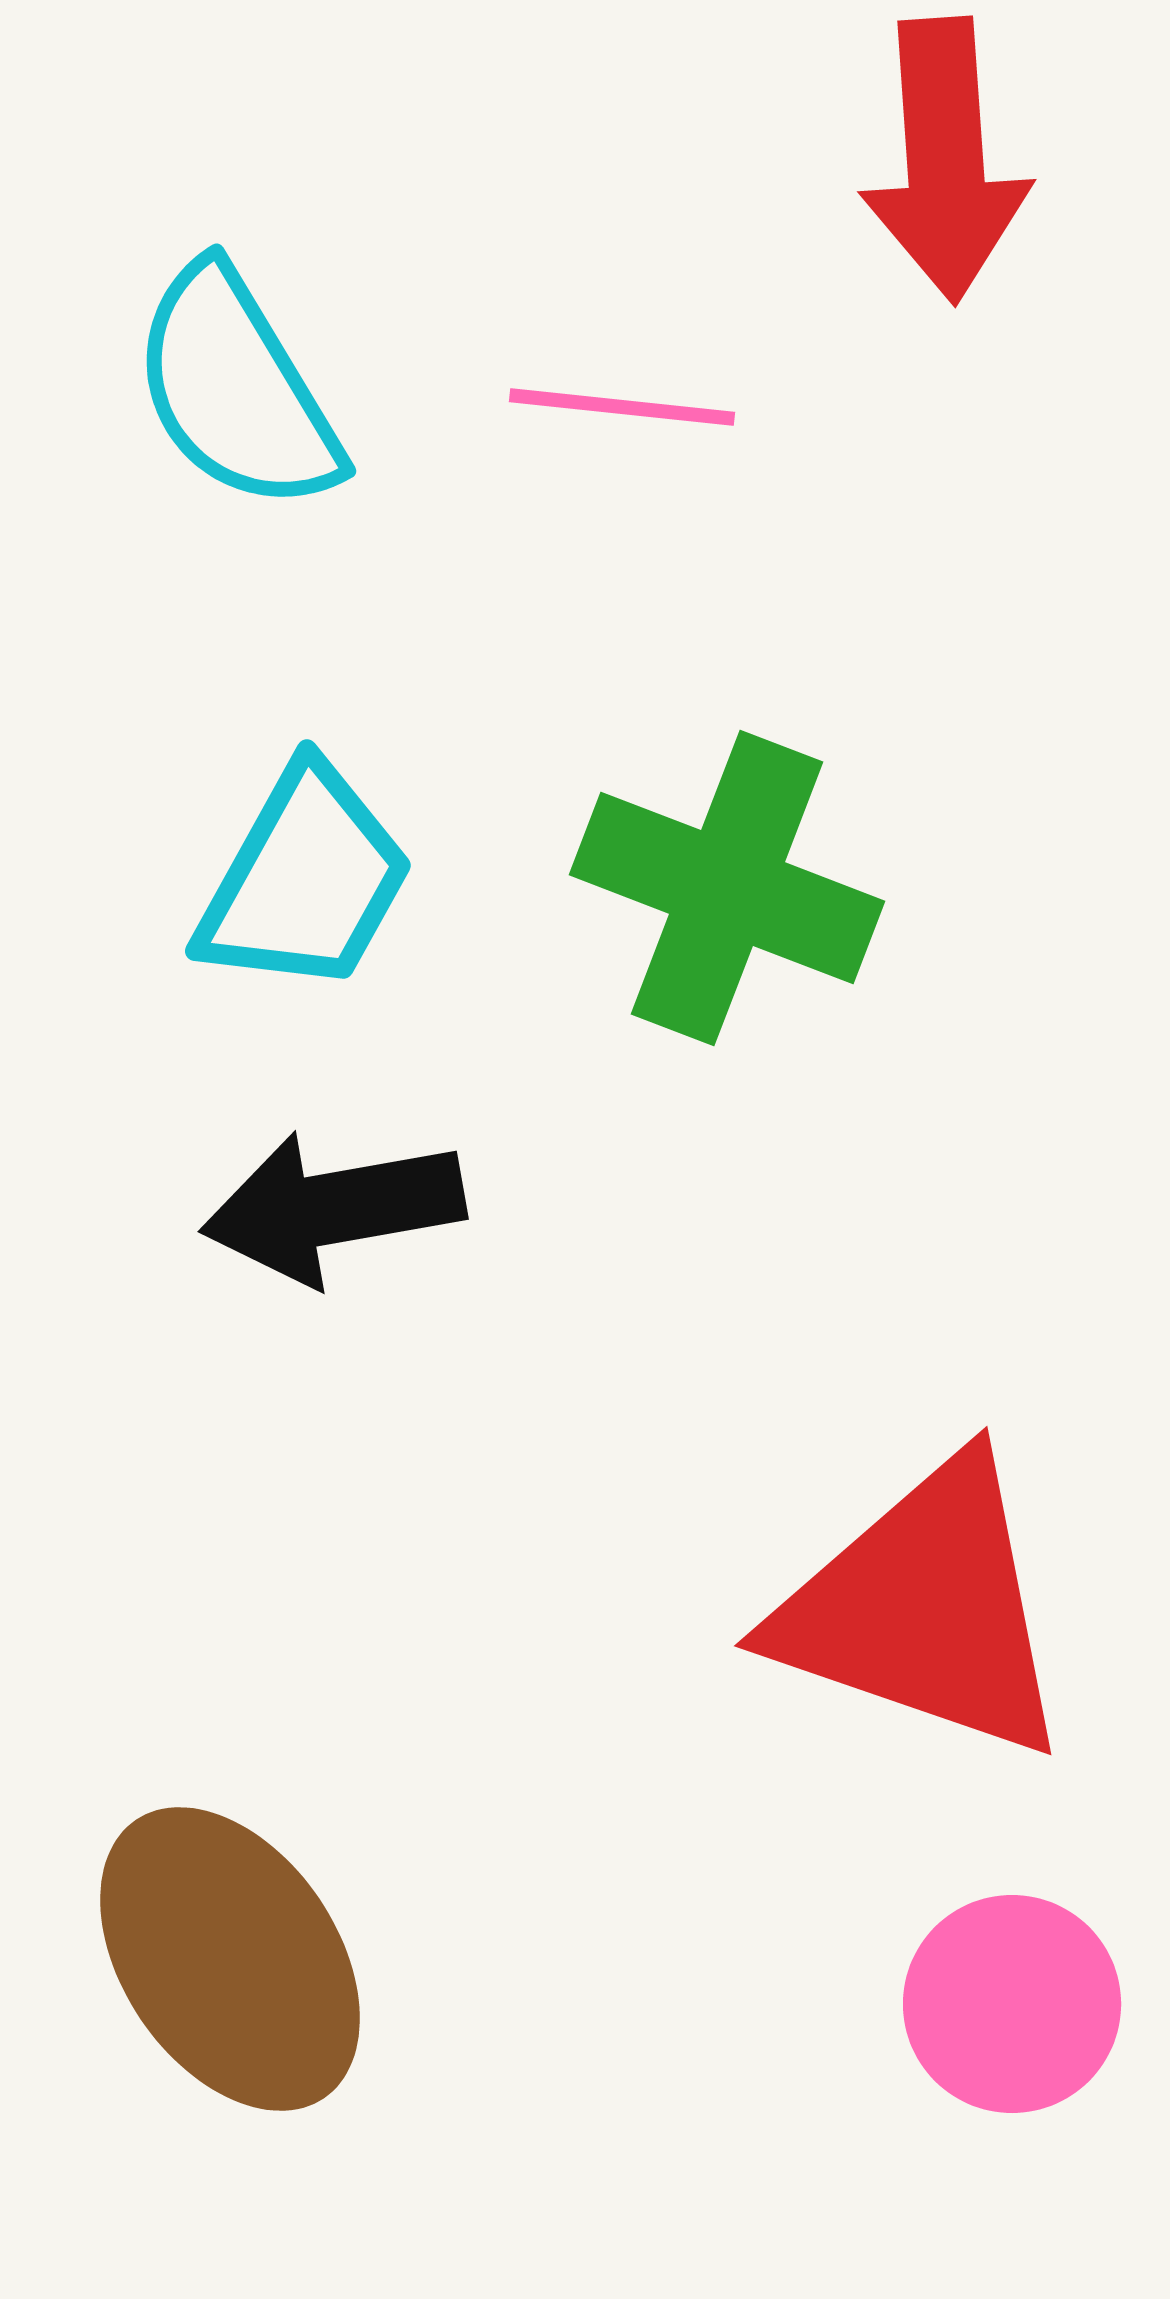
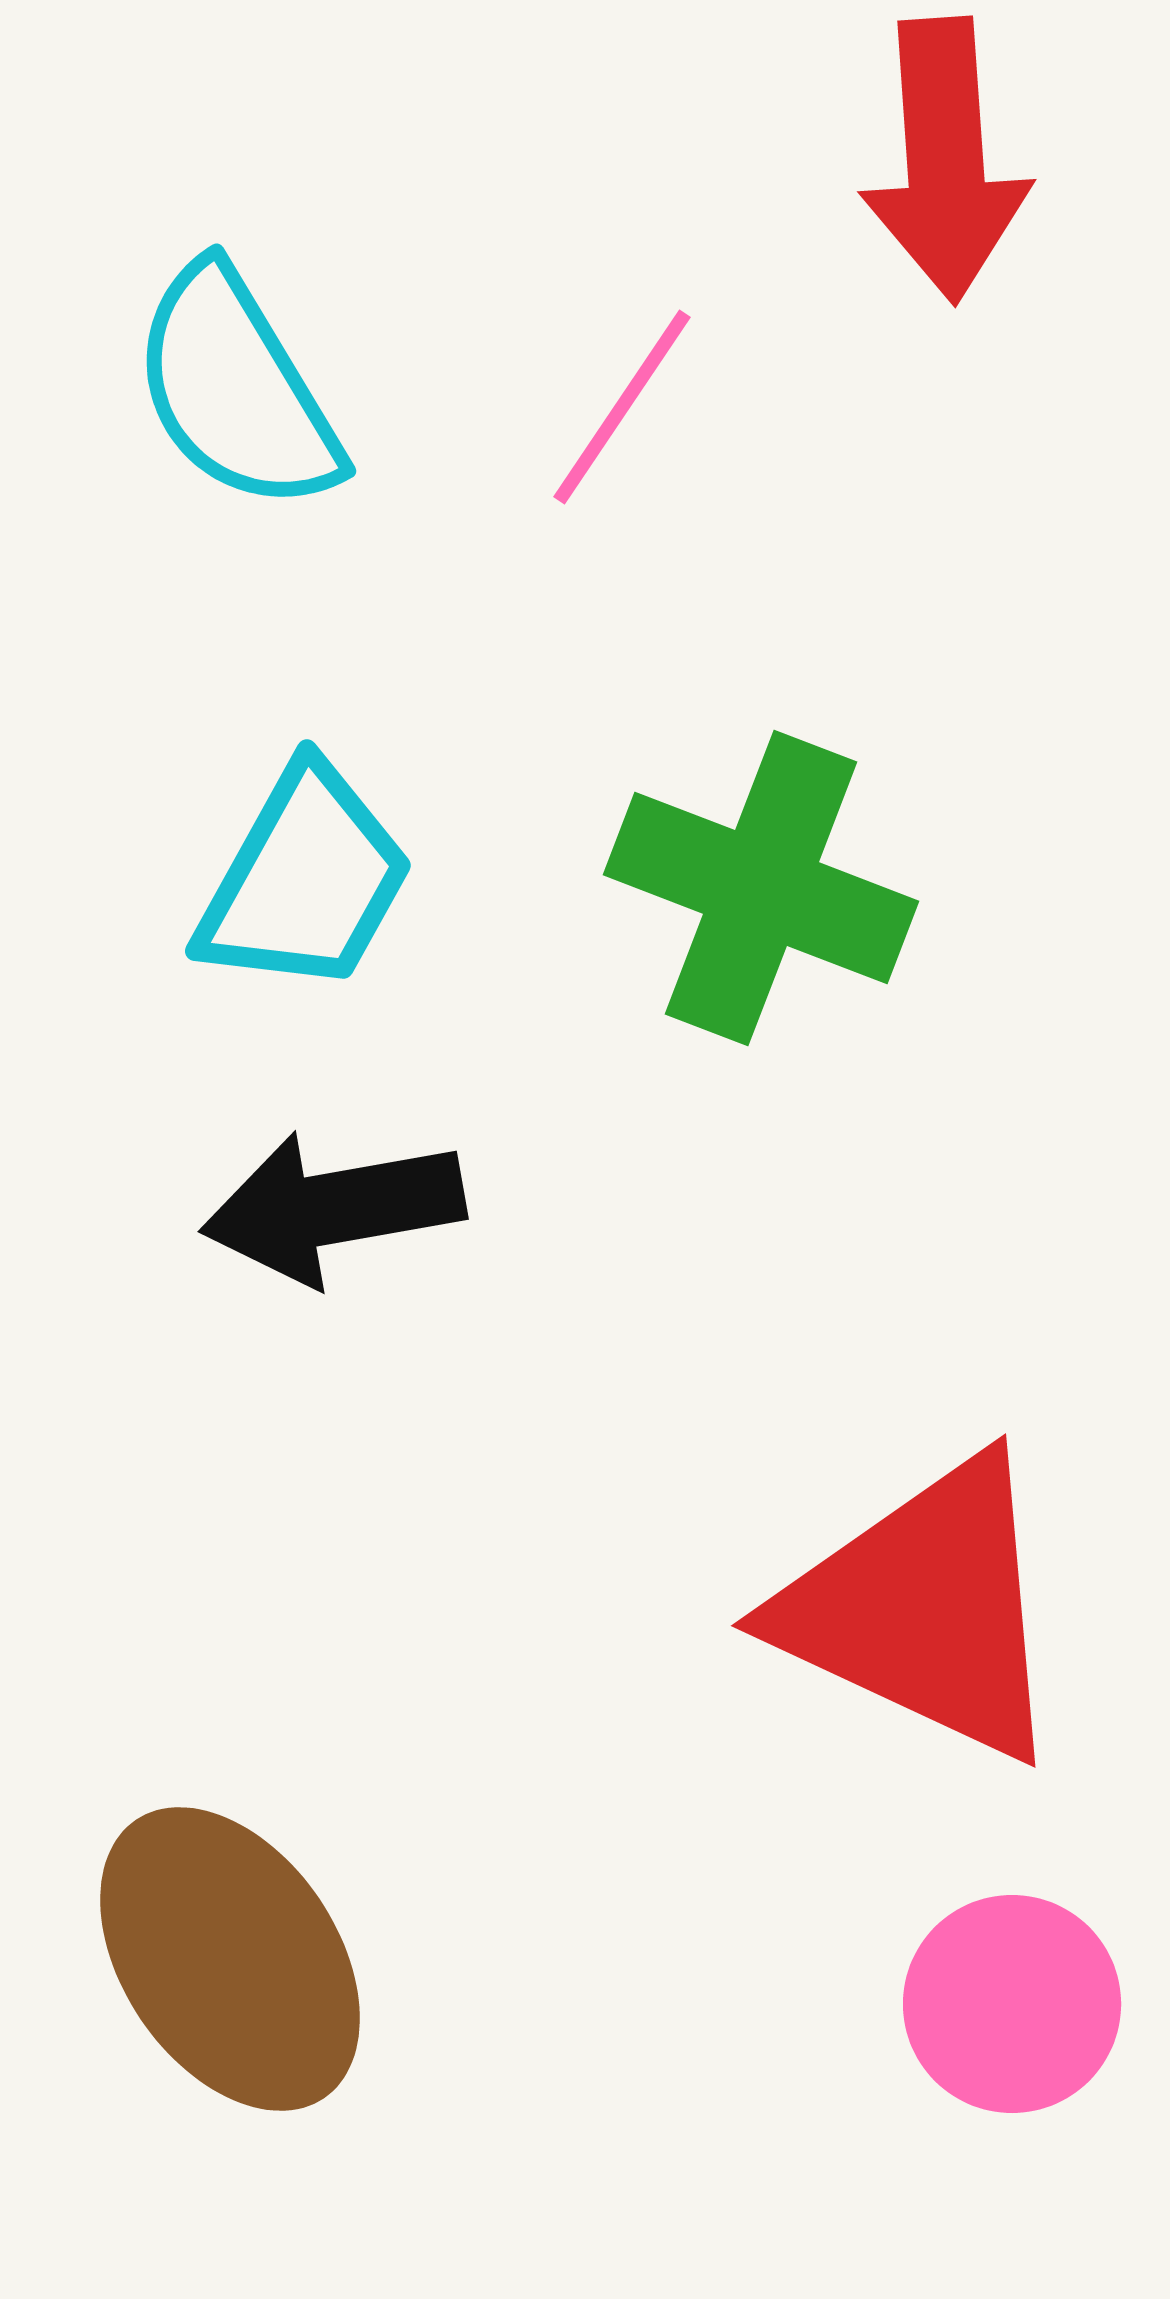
pink line: rotated 62 degrees counterclockwise
green cross: moved 34 px right
red triangle: rotated 6 degrees clockwise
